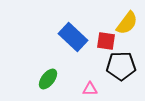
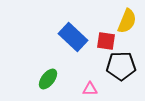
yellow semicircle: moved 2 px up; rotated 15 degrees counterclockwise
